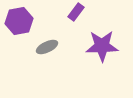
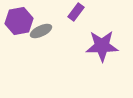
gray ellipse: moved 6 px left, 16 px up
